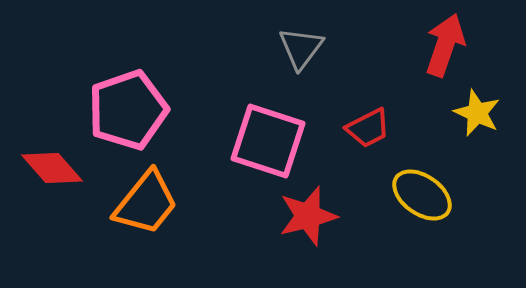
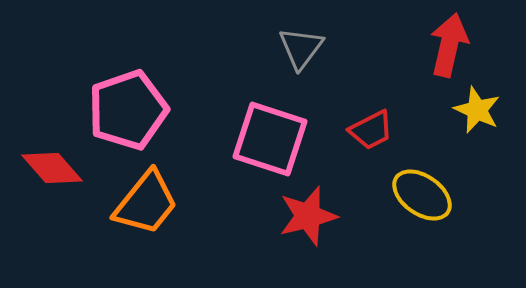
red arrow: moved 4 px right; rotated 6 degrees counterclockwise
yellow star: moved 3 px up
red trapezoid: moved 3 px right, 2 px down
pink square: moved 2 px right, 2 px up
